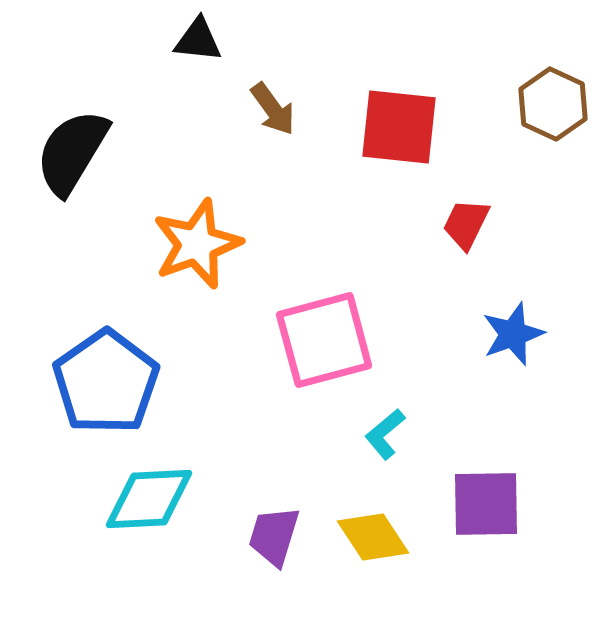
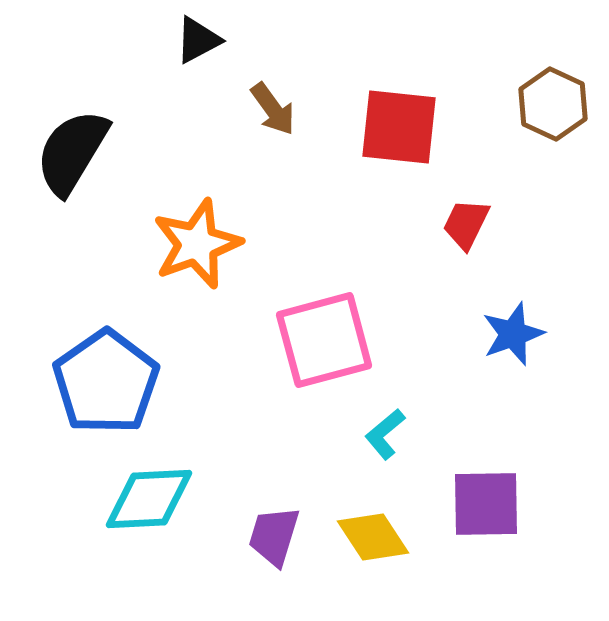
black triangle: rotated 34 degrees counterclockwise
